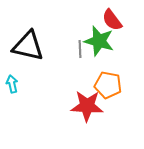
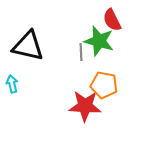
red semicircle: rotated 10 degrees clockwise
gray line: moved 1 px right, 3 px down
orange pentagon: moved 4 px left
red star: moved 2 px left
